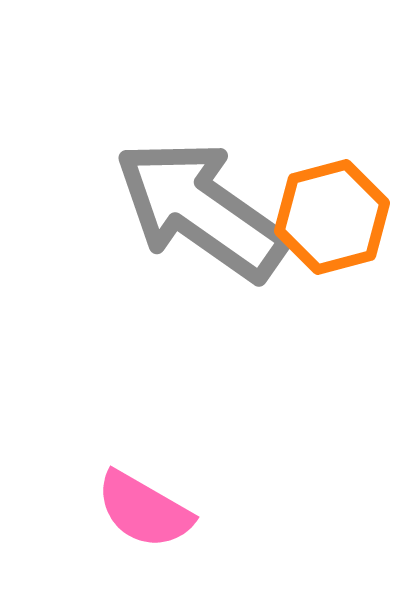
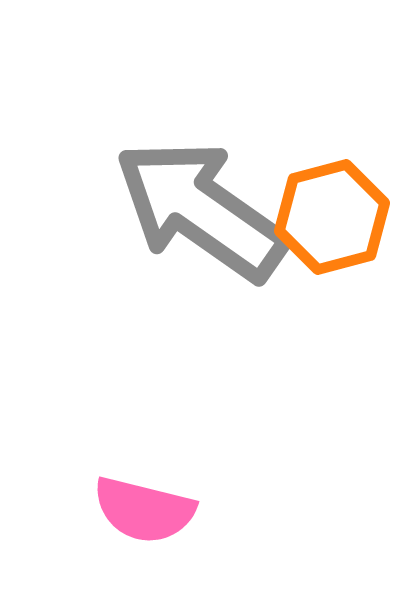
pink semicircle: rotated 16 degrees counterclockwise
